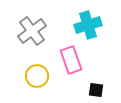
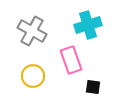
gray cross: rotated 24 degrees counterclockwise
yellow circle: moved 4 px left
black square: moved 3 px left, 3 px up
